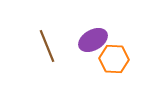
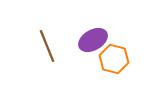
orange hexagon: rotated 12 degrees clockwise
